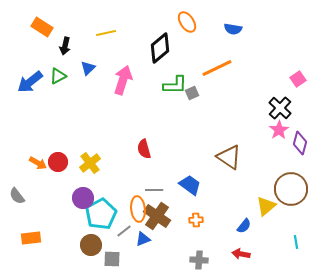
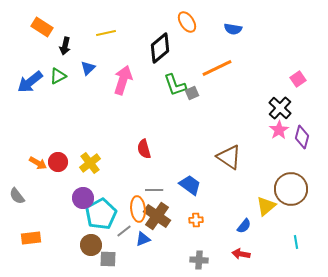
green L-shape at (175, 85): rotated 70 degrees clockwise
purple diamond at (300, 143): moved 2 px right, 6 px up
gray square at (112, 259): moved 4 px left
